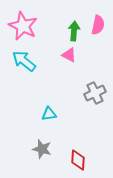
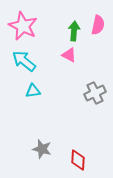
cyan triangle: moved 16 px left, 23 px up
